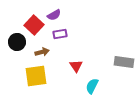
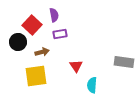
purple semicircle: rotated 72 degrees counterclockwise
red square: moved 2 px left
black circle: moved 1 px right
cyan semicircle: moved 1 px up; rotated 21 degrees counterclockwise
